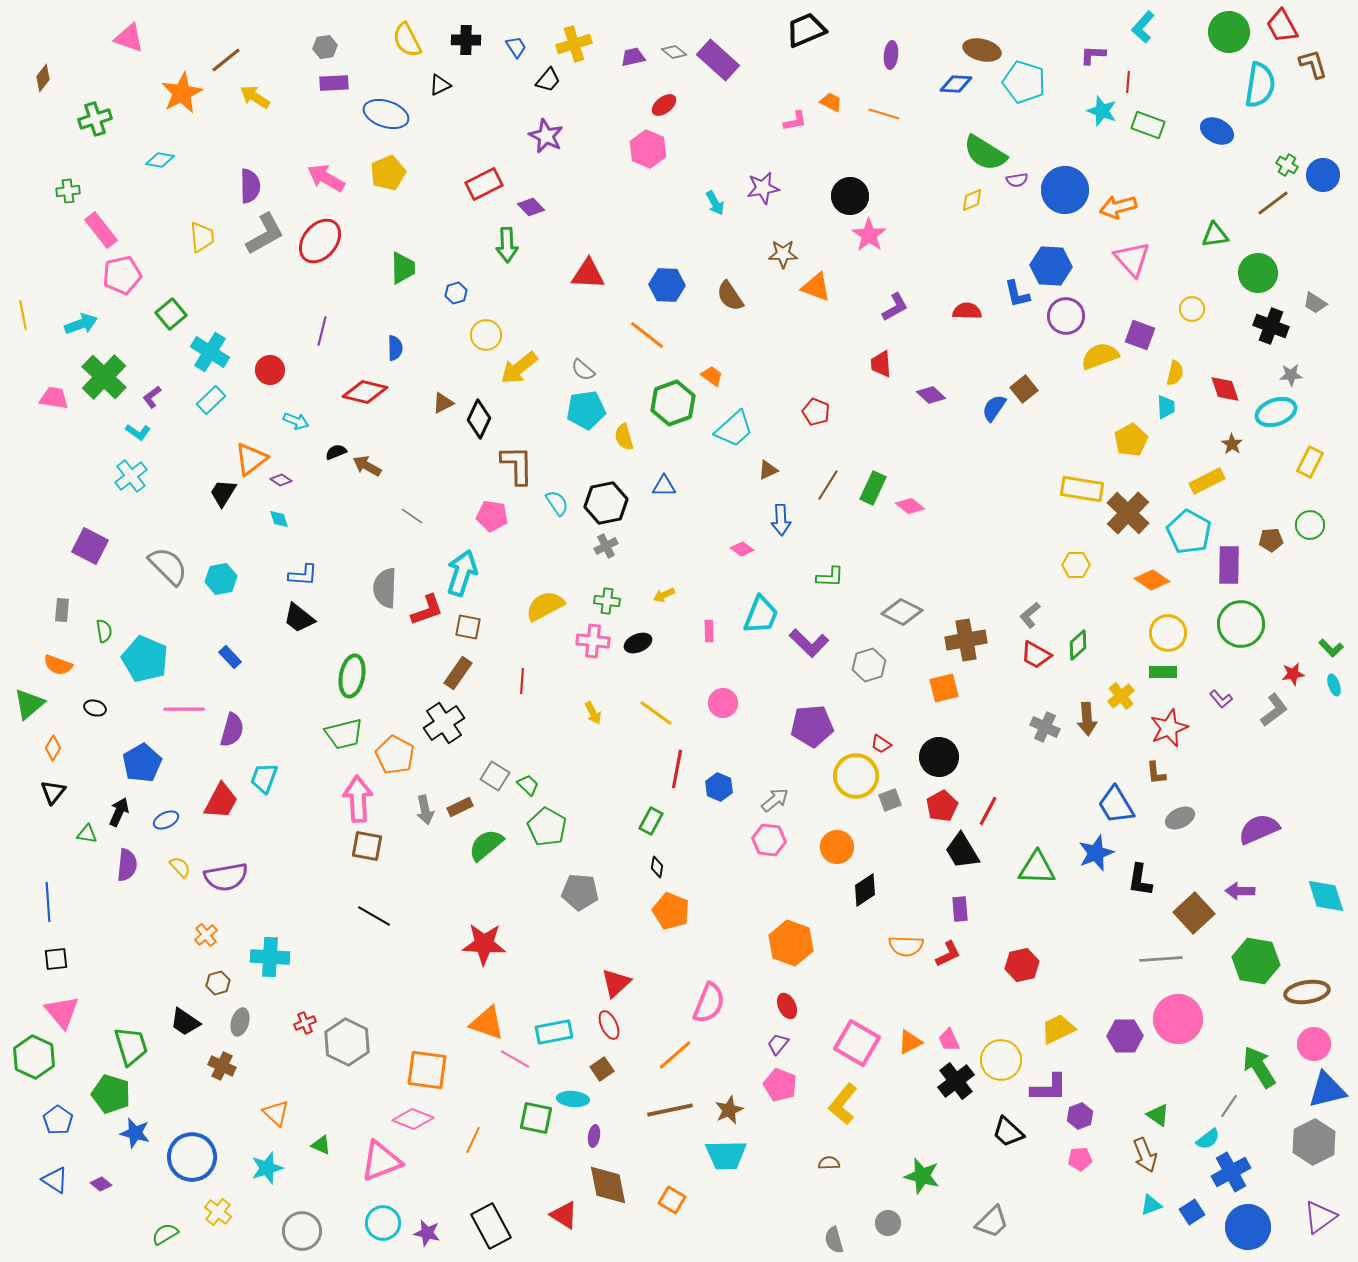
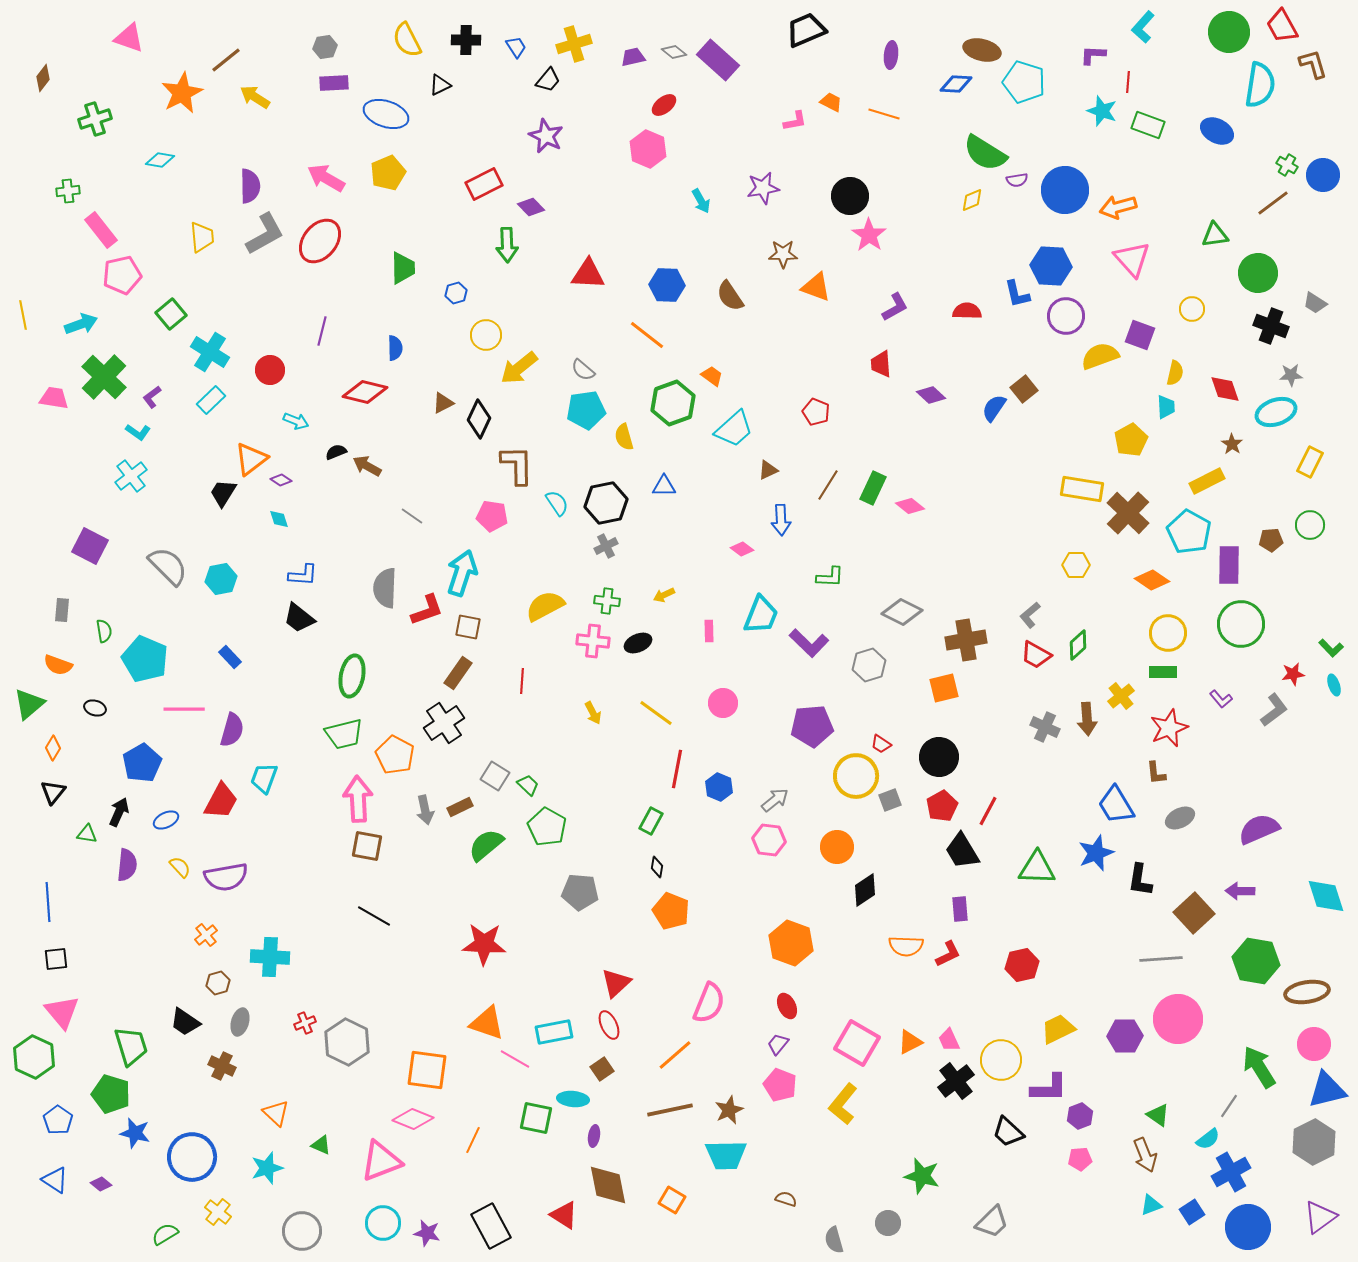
cyan arrow at (715, 203): moved 14 px left, 2 px up
brown semicircle at (829, 1163): moved 43 px left, 36 px down; rotated 20 degrees clockwise
